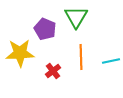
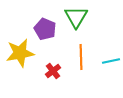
yellow star: rotated 8 degrees counterclockwise
